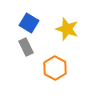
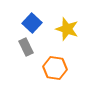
blue square: moved 3 px right; rotated 12 degrees clockwise
orange hexagon: rotated 20 degrees counterclockwise
